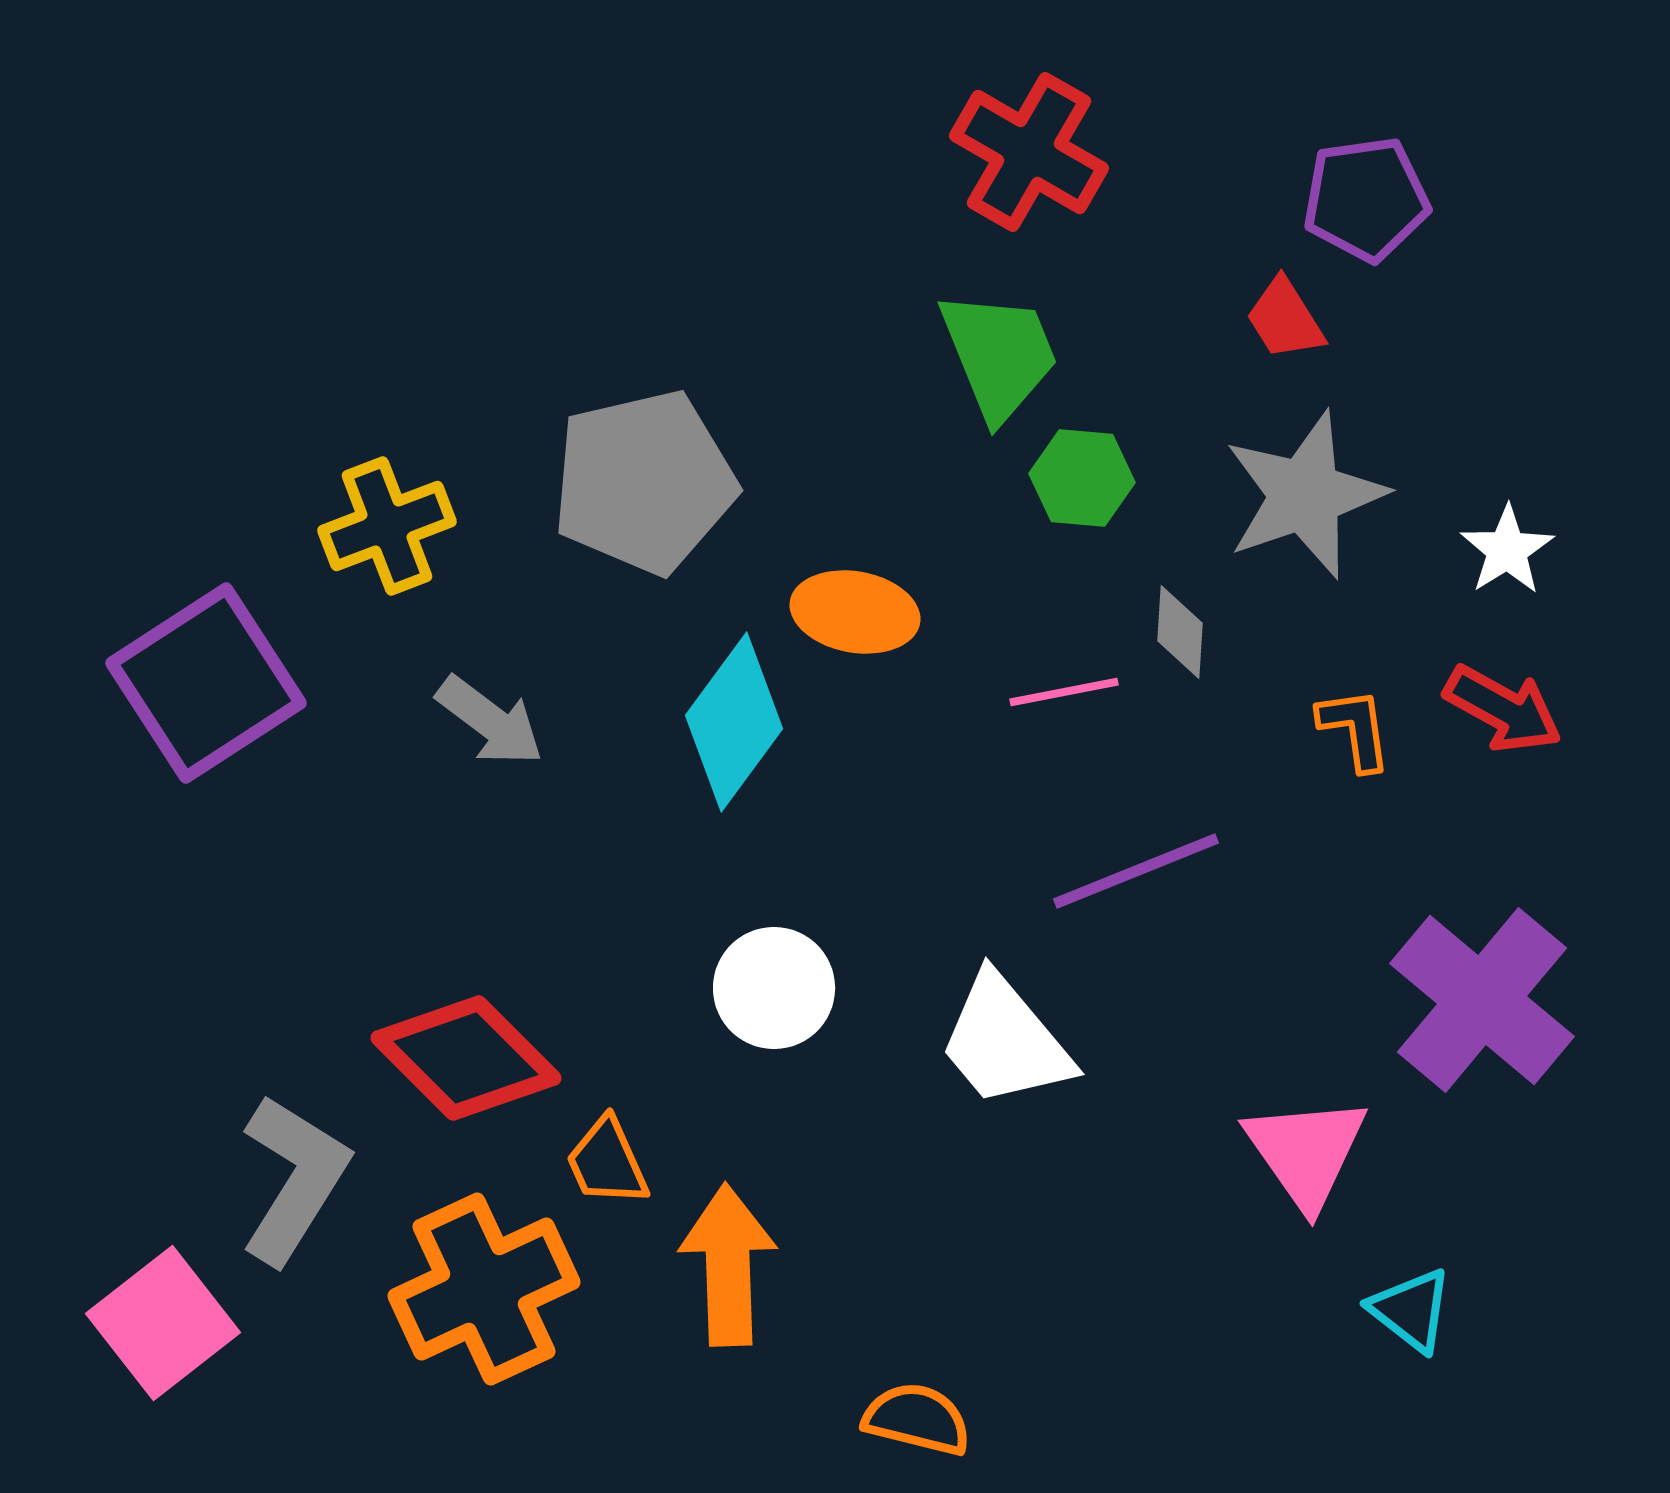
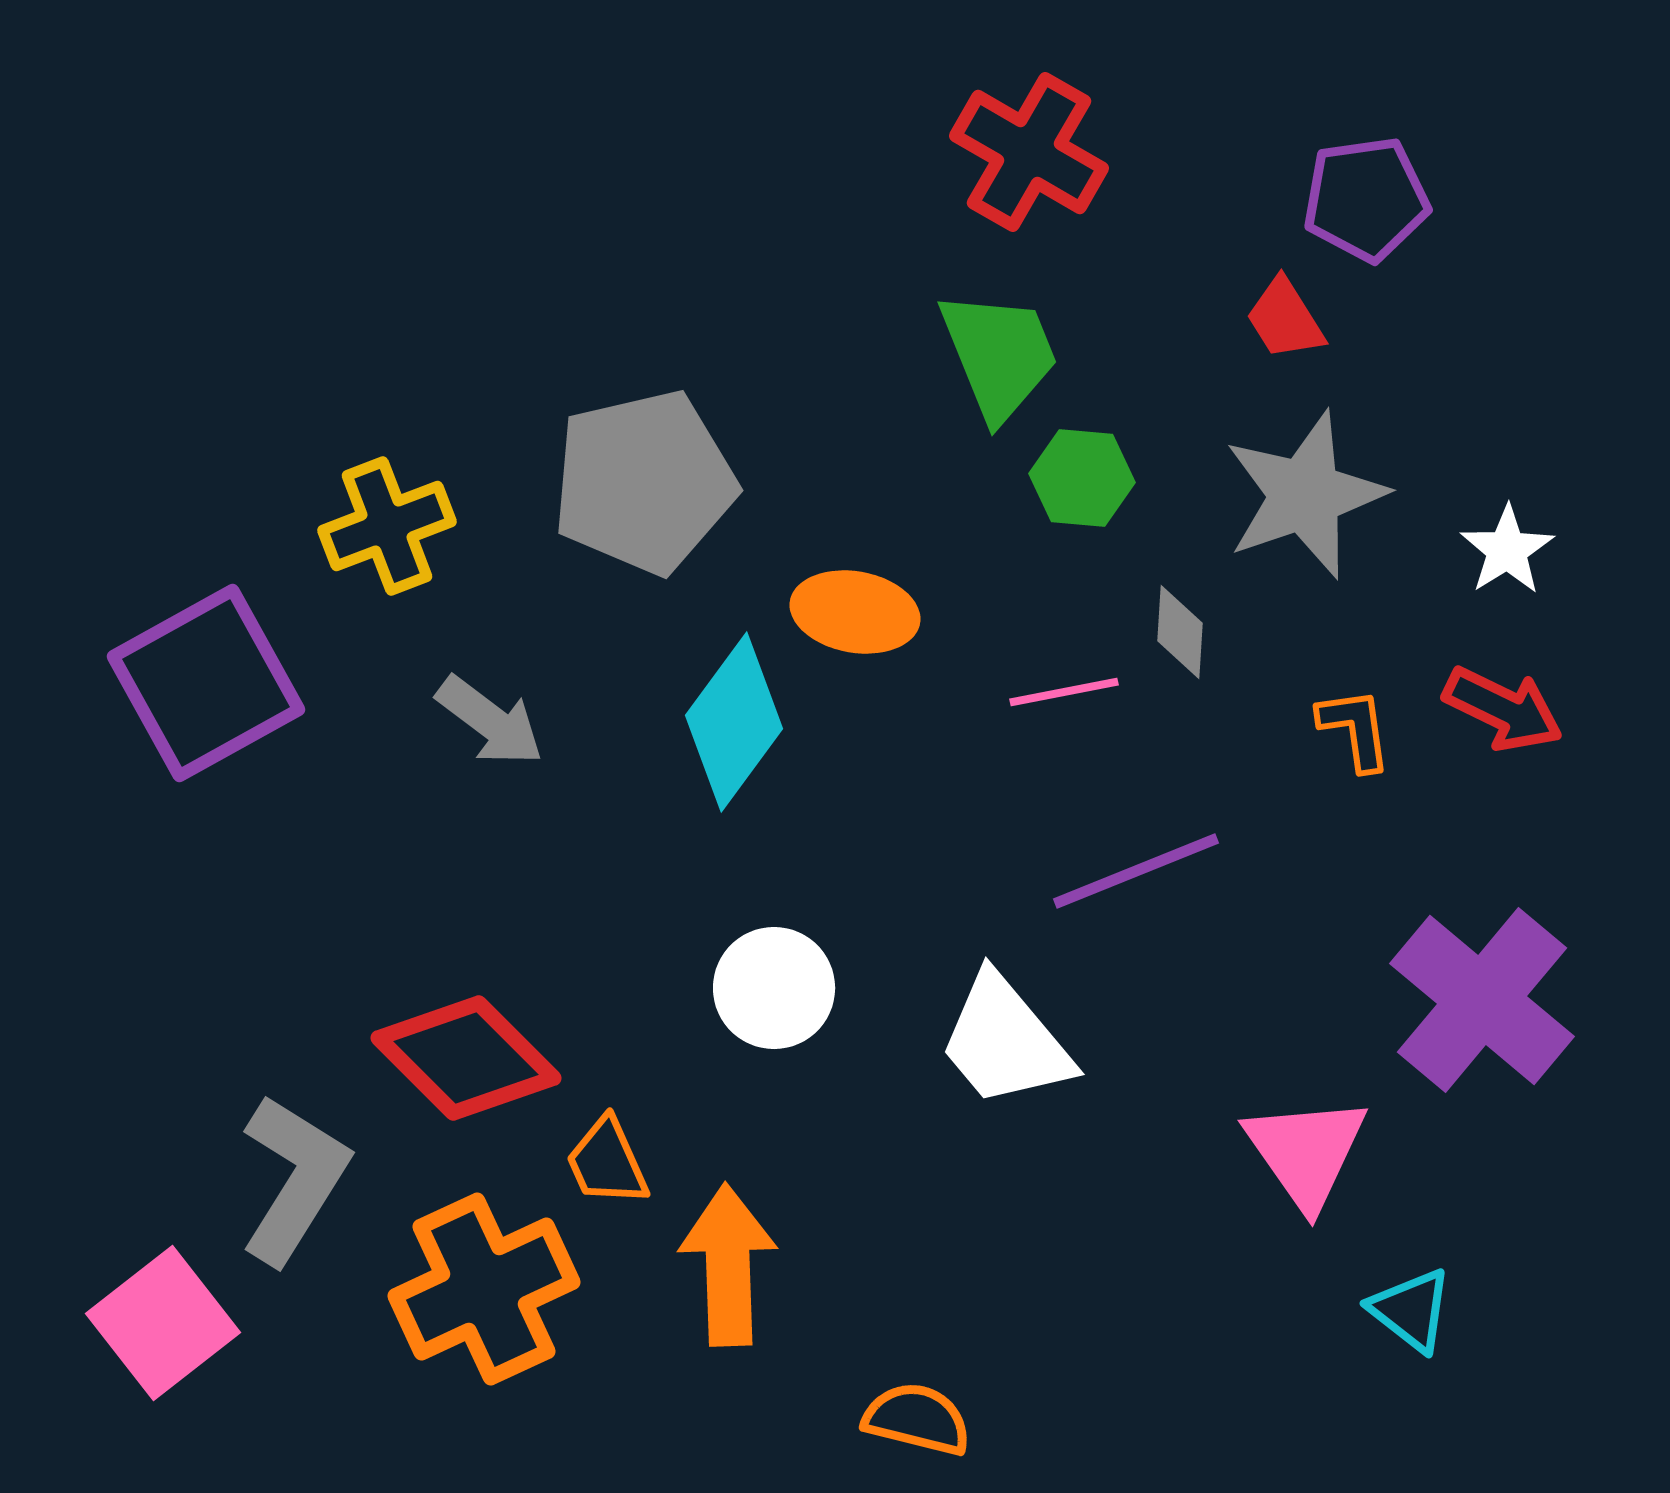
purple square: rotated 4 degrees clockwise
red arrow: rotated 3 degrees counterclockwise
